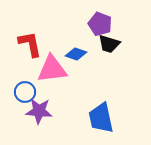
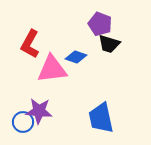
red L-shape: rotated 140 degrees counterclockwise
blue diamond: moved 3 px down
blue circle: moved 2 px left, 30 px down
